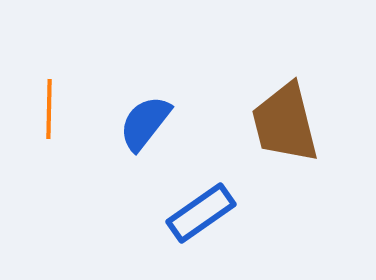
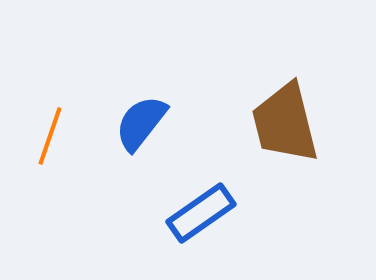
orange line: moved 1 px right, 27 px down; rotated 18 degrees clockwise
blue semicircle: moved 4 px left
